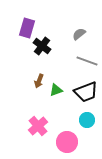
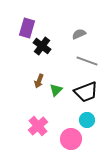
gray semicircle: rotated 16 degrees clockwise
green triangle: rotated 24 degrees counterclockwise
pink circle: moved 4 px right, 3 px up
